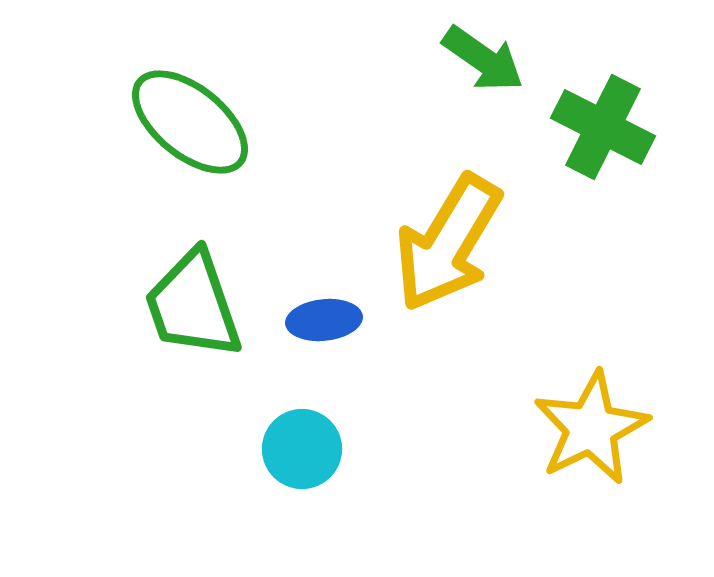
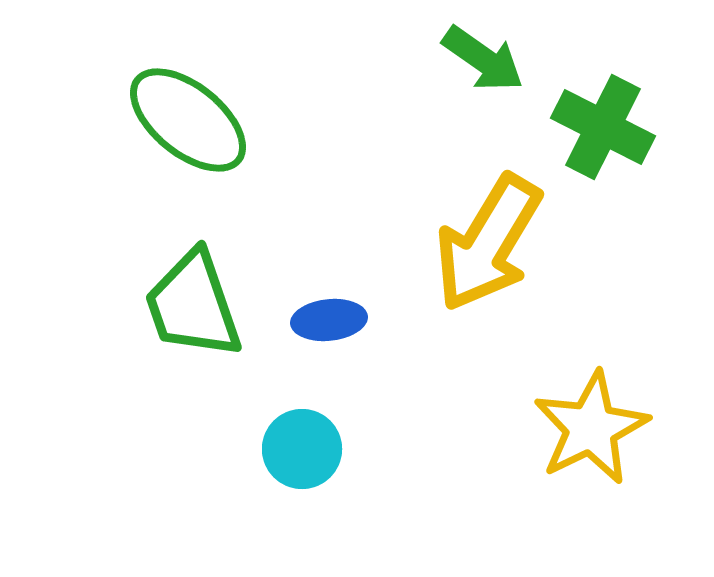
green ellipse: moved 2 px left, 2 px up
yellow arrow: moved 40 px right
blue ellipse: moved 5 px right
